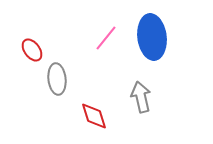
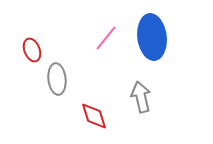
red ellipse: rotated 15 degrees clockwise
